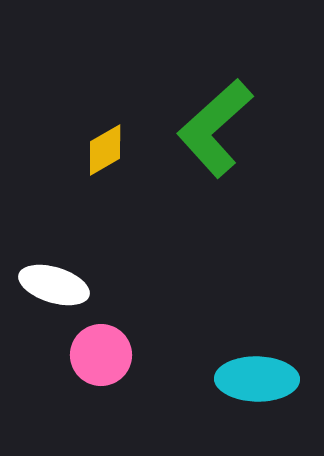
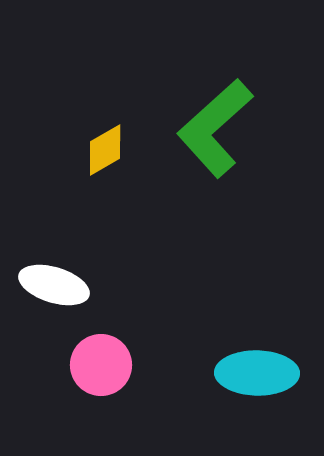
pink circle: moved 10 px down
cyan ellipse: moved 6 px up
